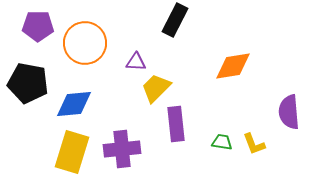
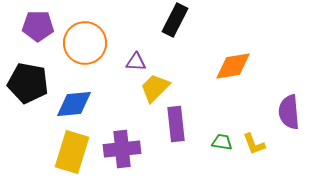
yellow trapezoid: moved 1 px left
